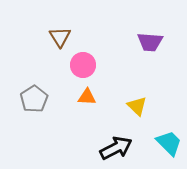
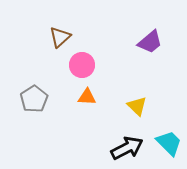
brown triangle: rotated 20 degrees clockwise
purple trapezoid: rotated 44 degrees counterclockwise
pink circle: moved 1 px left
black arrow: moved 11 px right
